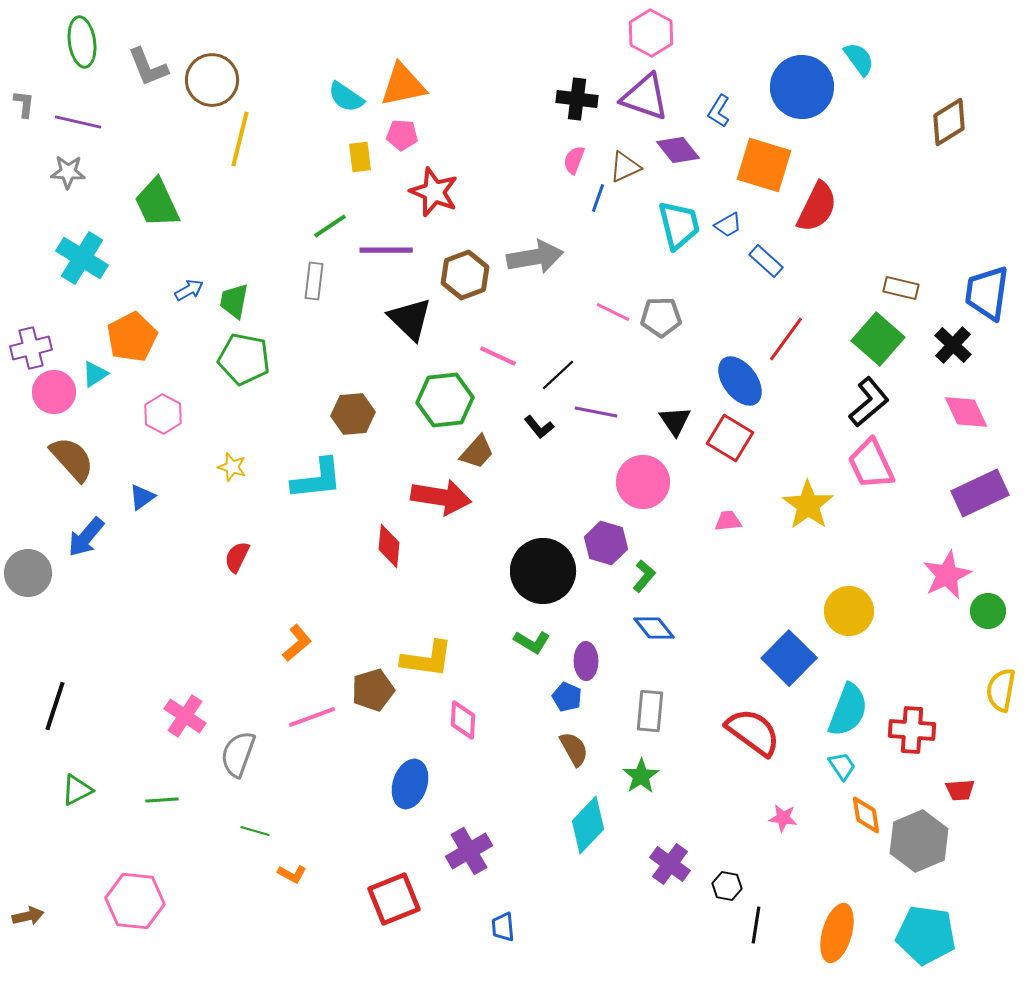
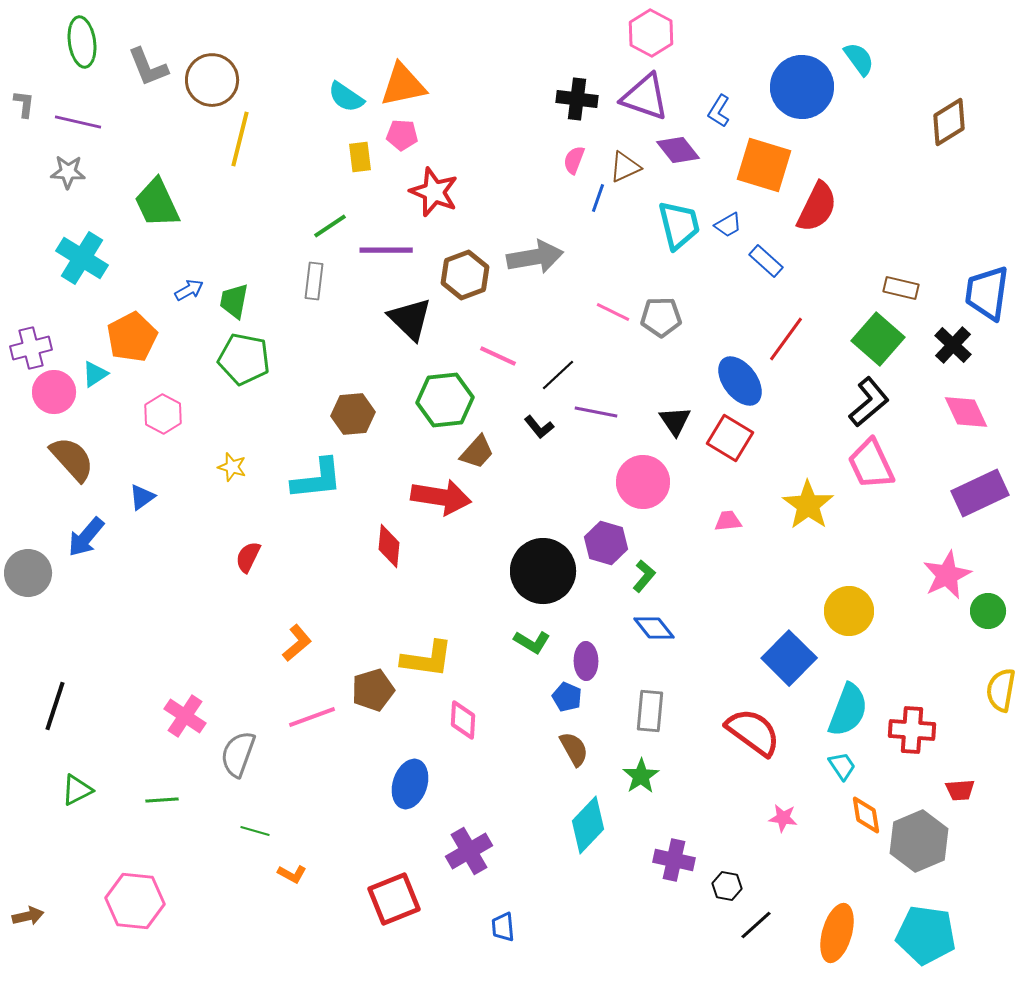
red semicircle at (237, 557): moved 11 px right
purple cross at (670, 864): moved 4 px right, 4 px up; rotated 24 degrees counterclockwise
black line at (756, 925): rotated 39 degrees clockwise
